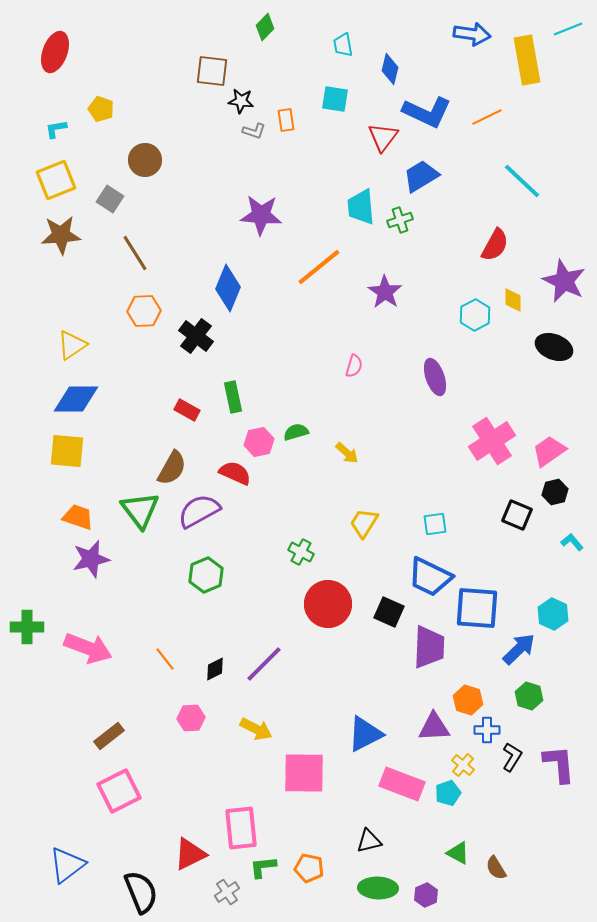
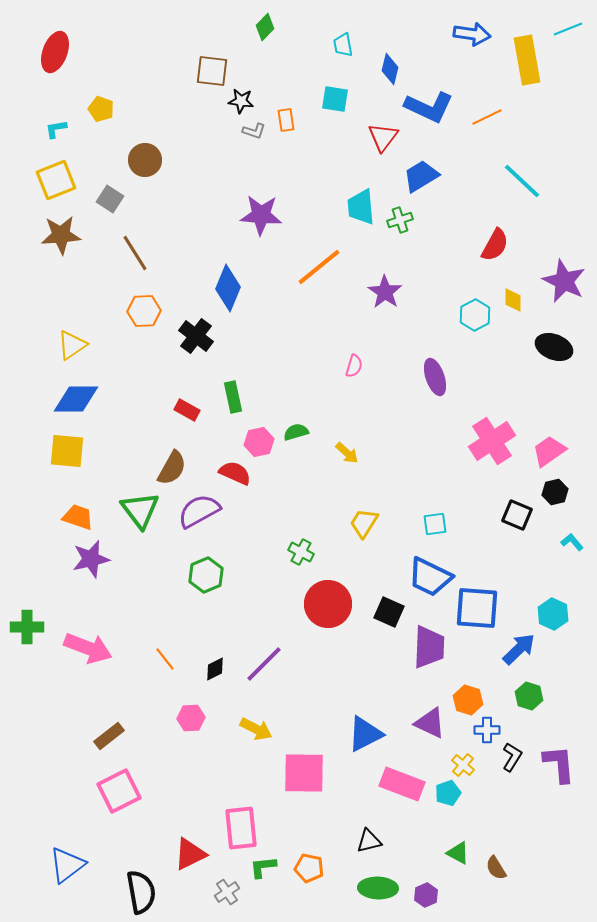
blue L-shape at (427, 112): moved 2 px right, 5 px up
purple triangle at (434, 727): moved 4 px left, 4 px up; rotated 28 degrees clockwise
black semicircle at (141, 892): rotated 12 degrees clockwise
